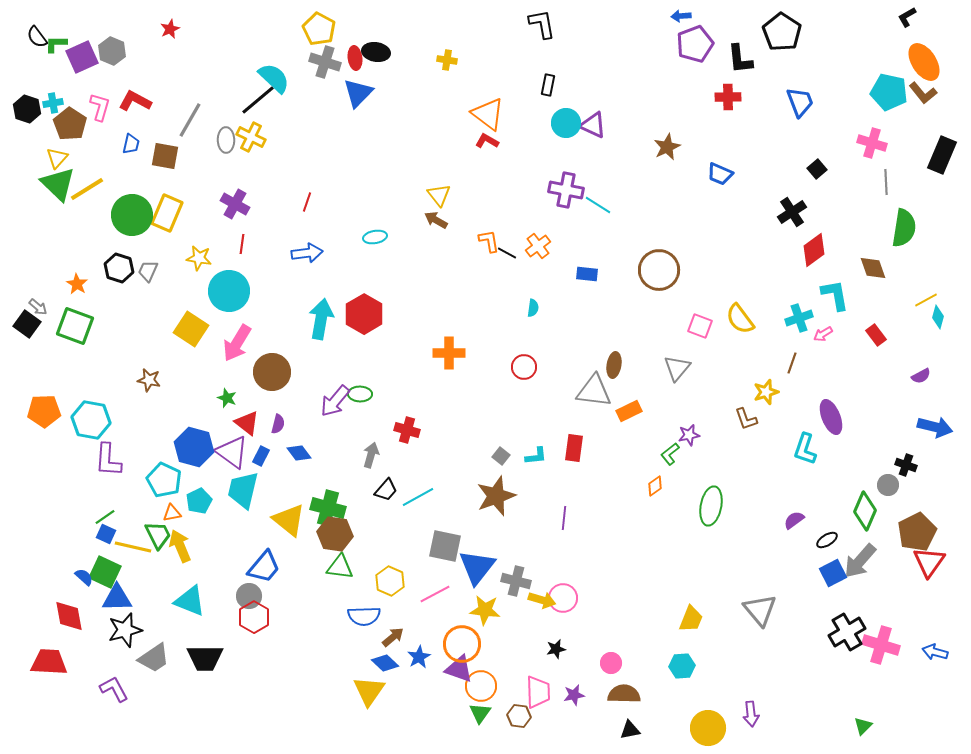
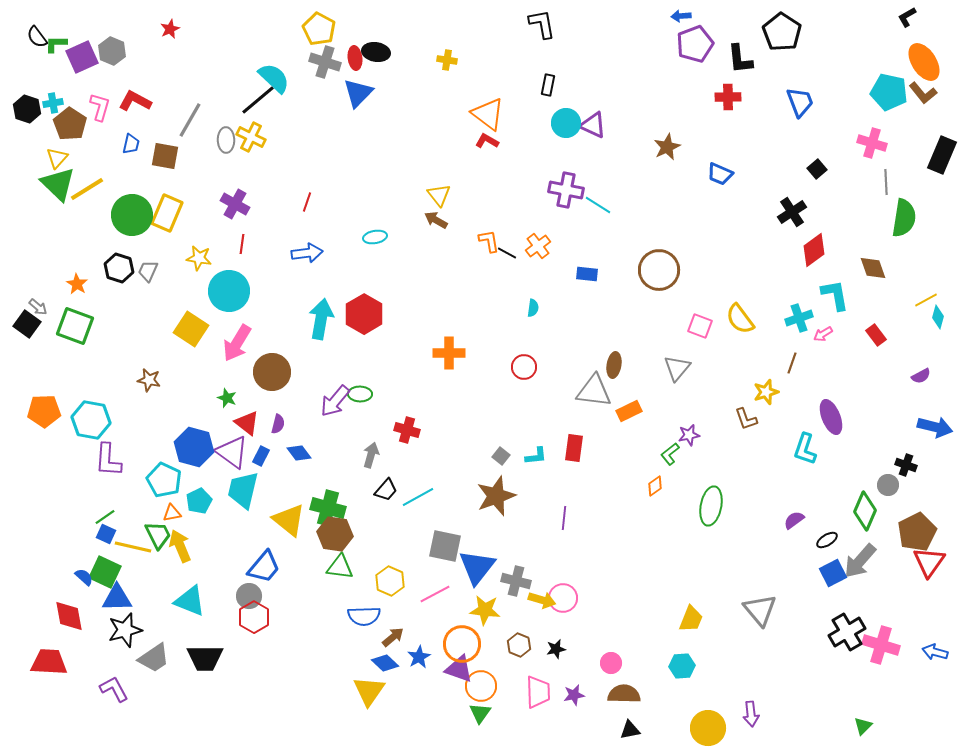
green semicircle at (904, 228): moved 10 px up
brown hexagon at (519, 716): moved 71 px up; rotated 15 degrees clockwise
